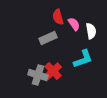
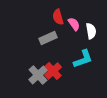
gray cross: rotated 30 degrees clockwise
